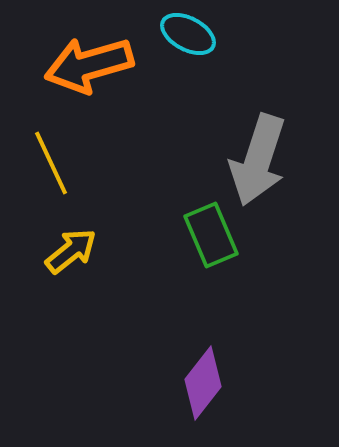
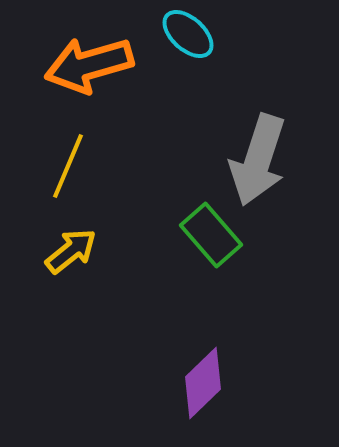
cyan ellipse: rotated 14 degrees clockwise
yellow line: moved 17 px right, 3 px down; rotated 48 degrees clockwise
green rectangle: rotated 18 degrees counterclockwise
purple diamond: rotated 8 degrees clockwise
